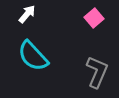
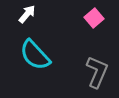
cyan semicircle: moved 2 px right, 1 px up
